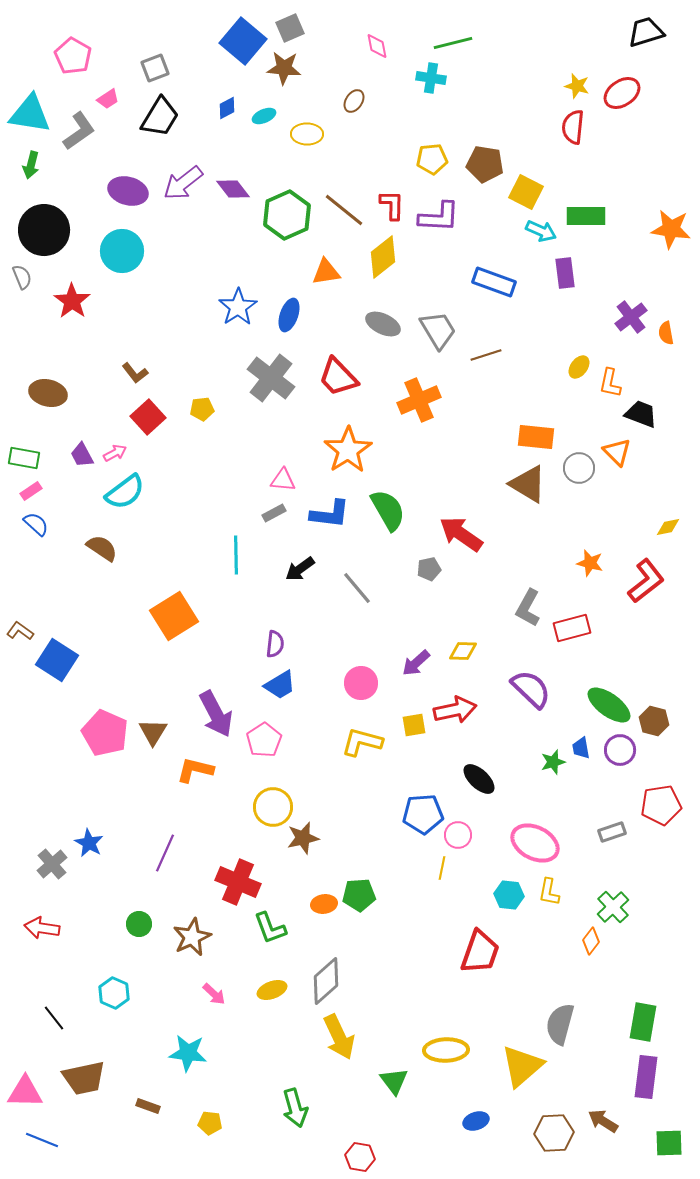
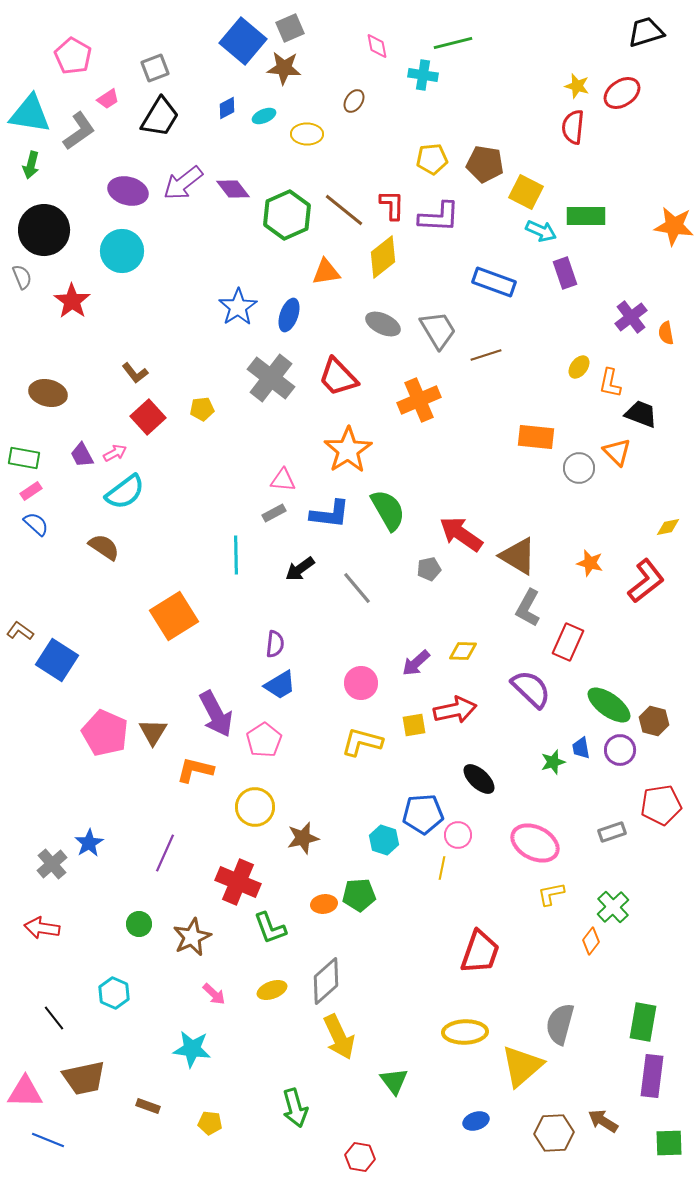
cyan cross at (431, 78): moved 8 px left, 3 px up
orange star at (671, 229): moved 3 px right, 3 px up
purple rectangle at (565, 273): rotated 12 degrees counterclockwise
brown triangle at (528, 484): moved 10 px left, 72 px down
brown semicircle at (102, 548): moved 2 px right, 1 px up
red rectangle at (572, 628): moved 4 px left, 14 px down; rotated 51 degrees counterclockwise
yellow circle at (273, 807): moved 18 px left
blue star at (89, 843): rotated 12 degrees clockwise
yellow L-shape at (549, 892): moved 2 px right, 2 px down; rotated 68 degrees clockwise
cyan hexagon at (509, 895): moved 125 px left, 55 px up; rotated 12 degrees clockwise
yellow ellipse at (446, 1050): moved 19 px right, 18 px up
cyan star at (188, 1053): moved 4 px right, 4 px up
purple rectangle at (646, 1077): moved 6 px right, 1 px up
blue line at (42, 1140): moved 6 px right
